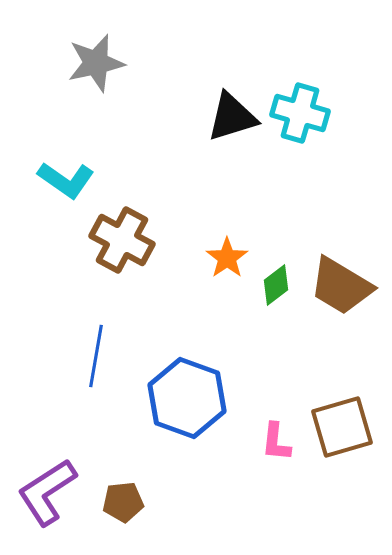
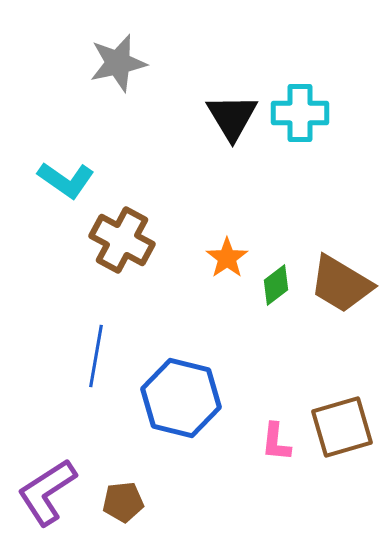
gray star: moved 22 px right
cyan cross: rotated 16 degrees counterclockwise
black triangle: rotated 44 degrees counterclockwise
brown trapezoid: moved 2 px up
blue hexagon: moved 6 px left; rotated 6 degrees counterclockwise
